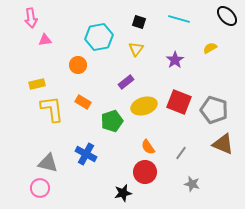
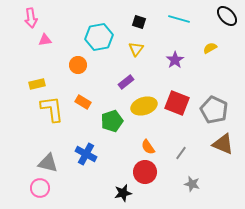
red square: moved 2 px left, 1 px down
gray pentagon: rotated 8 degrees clockwise
